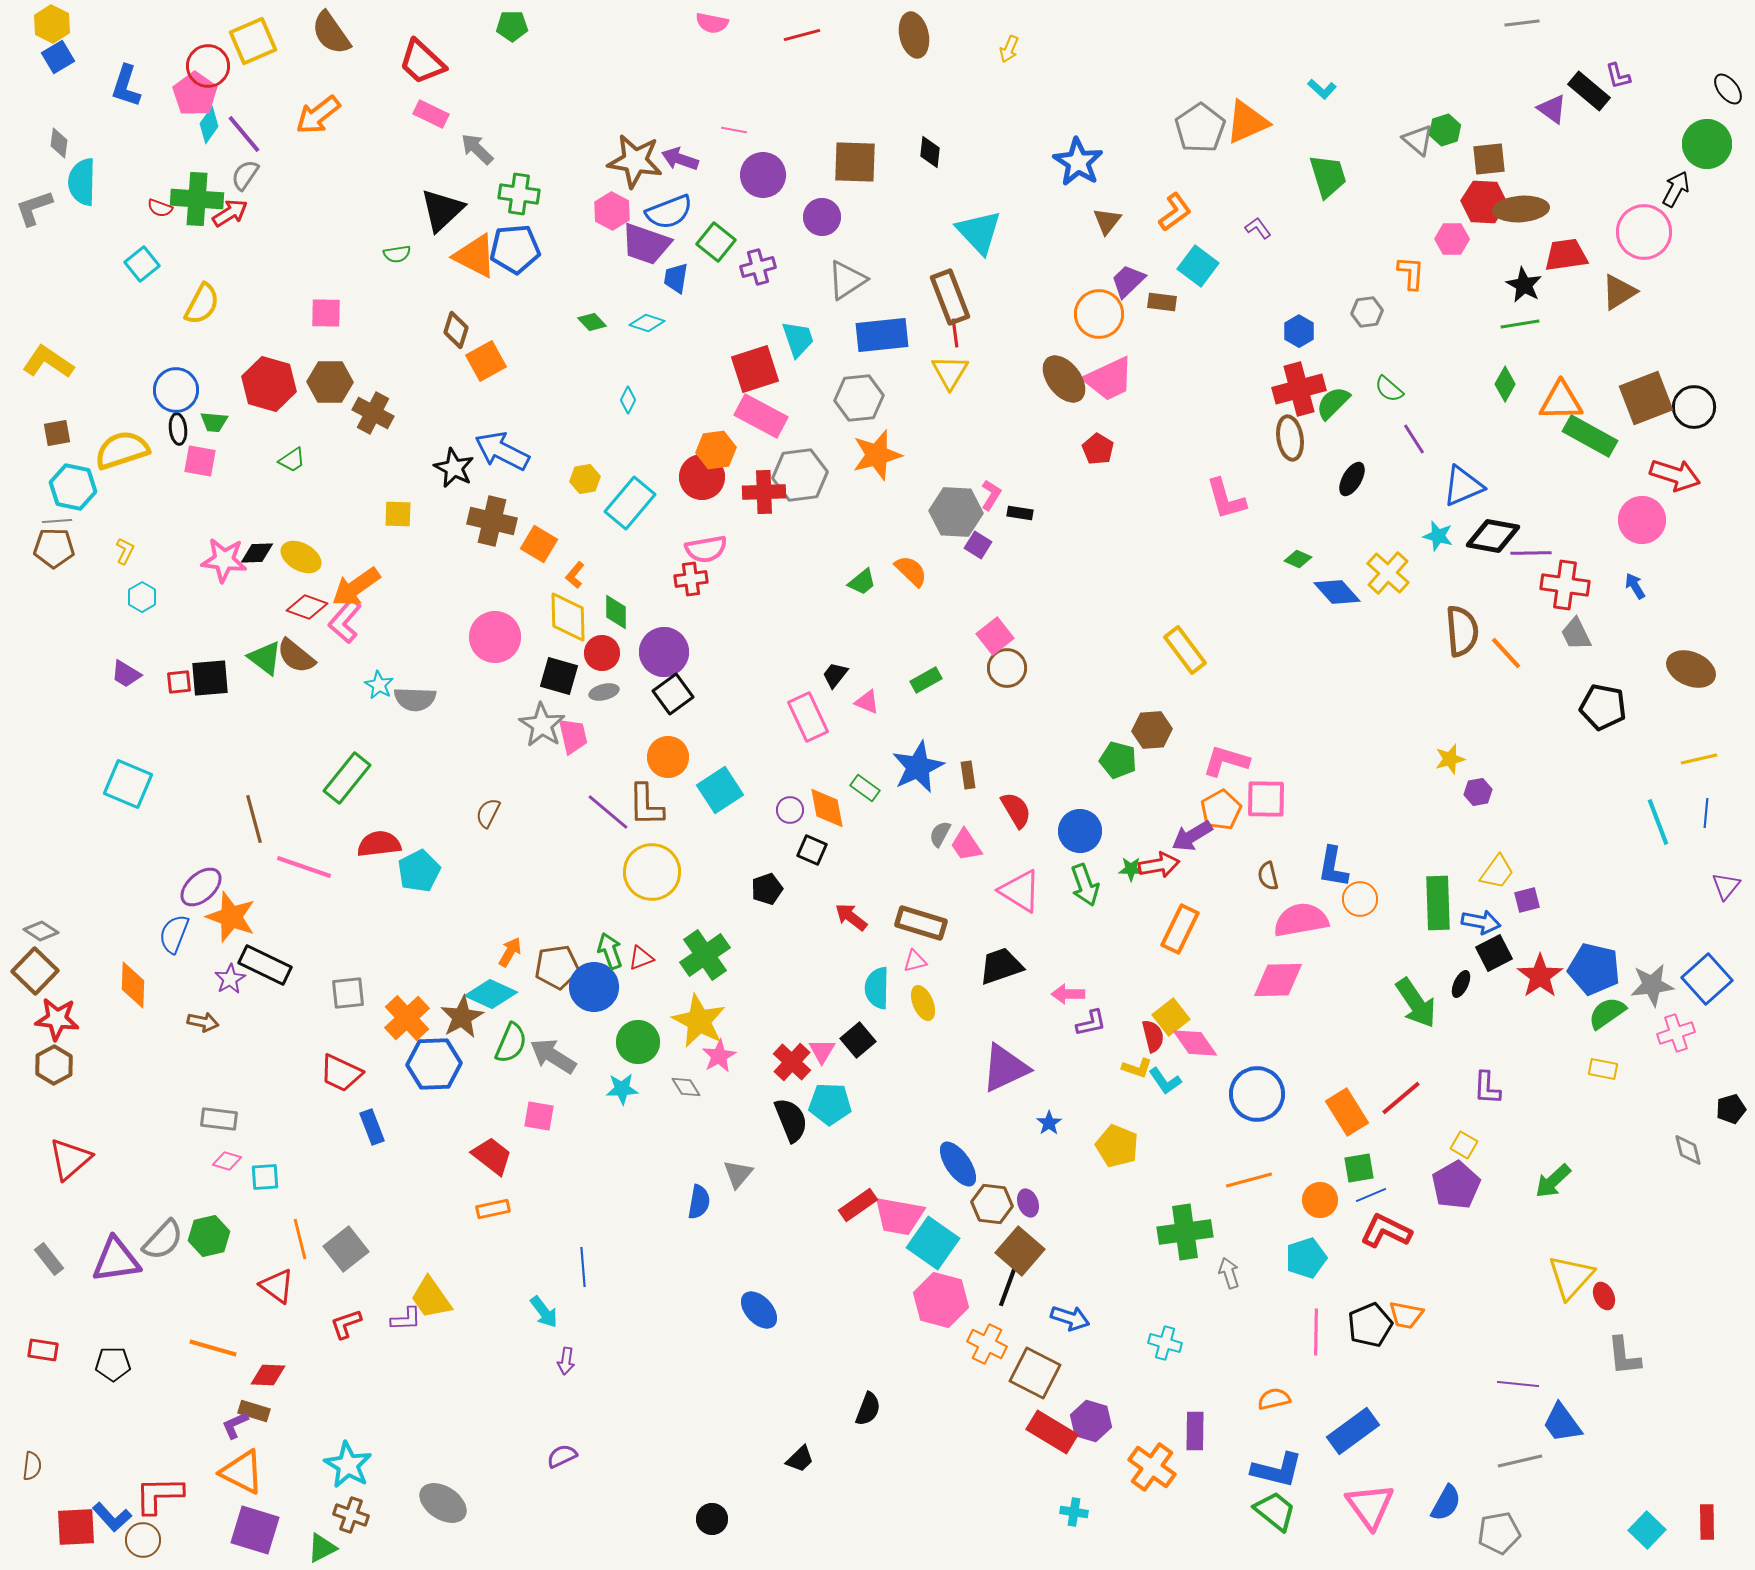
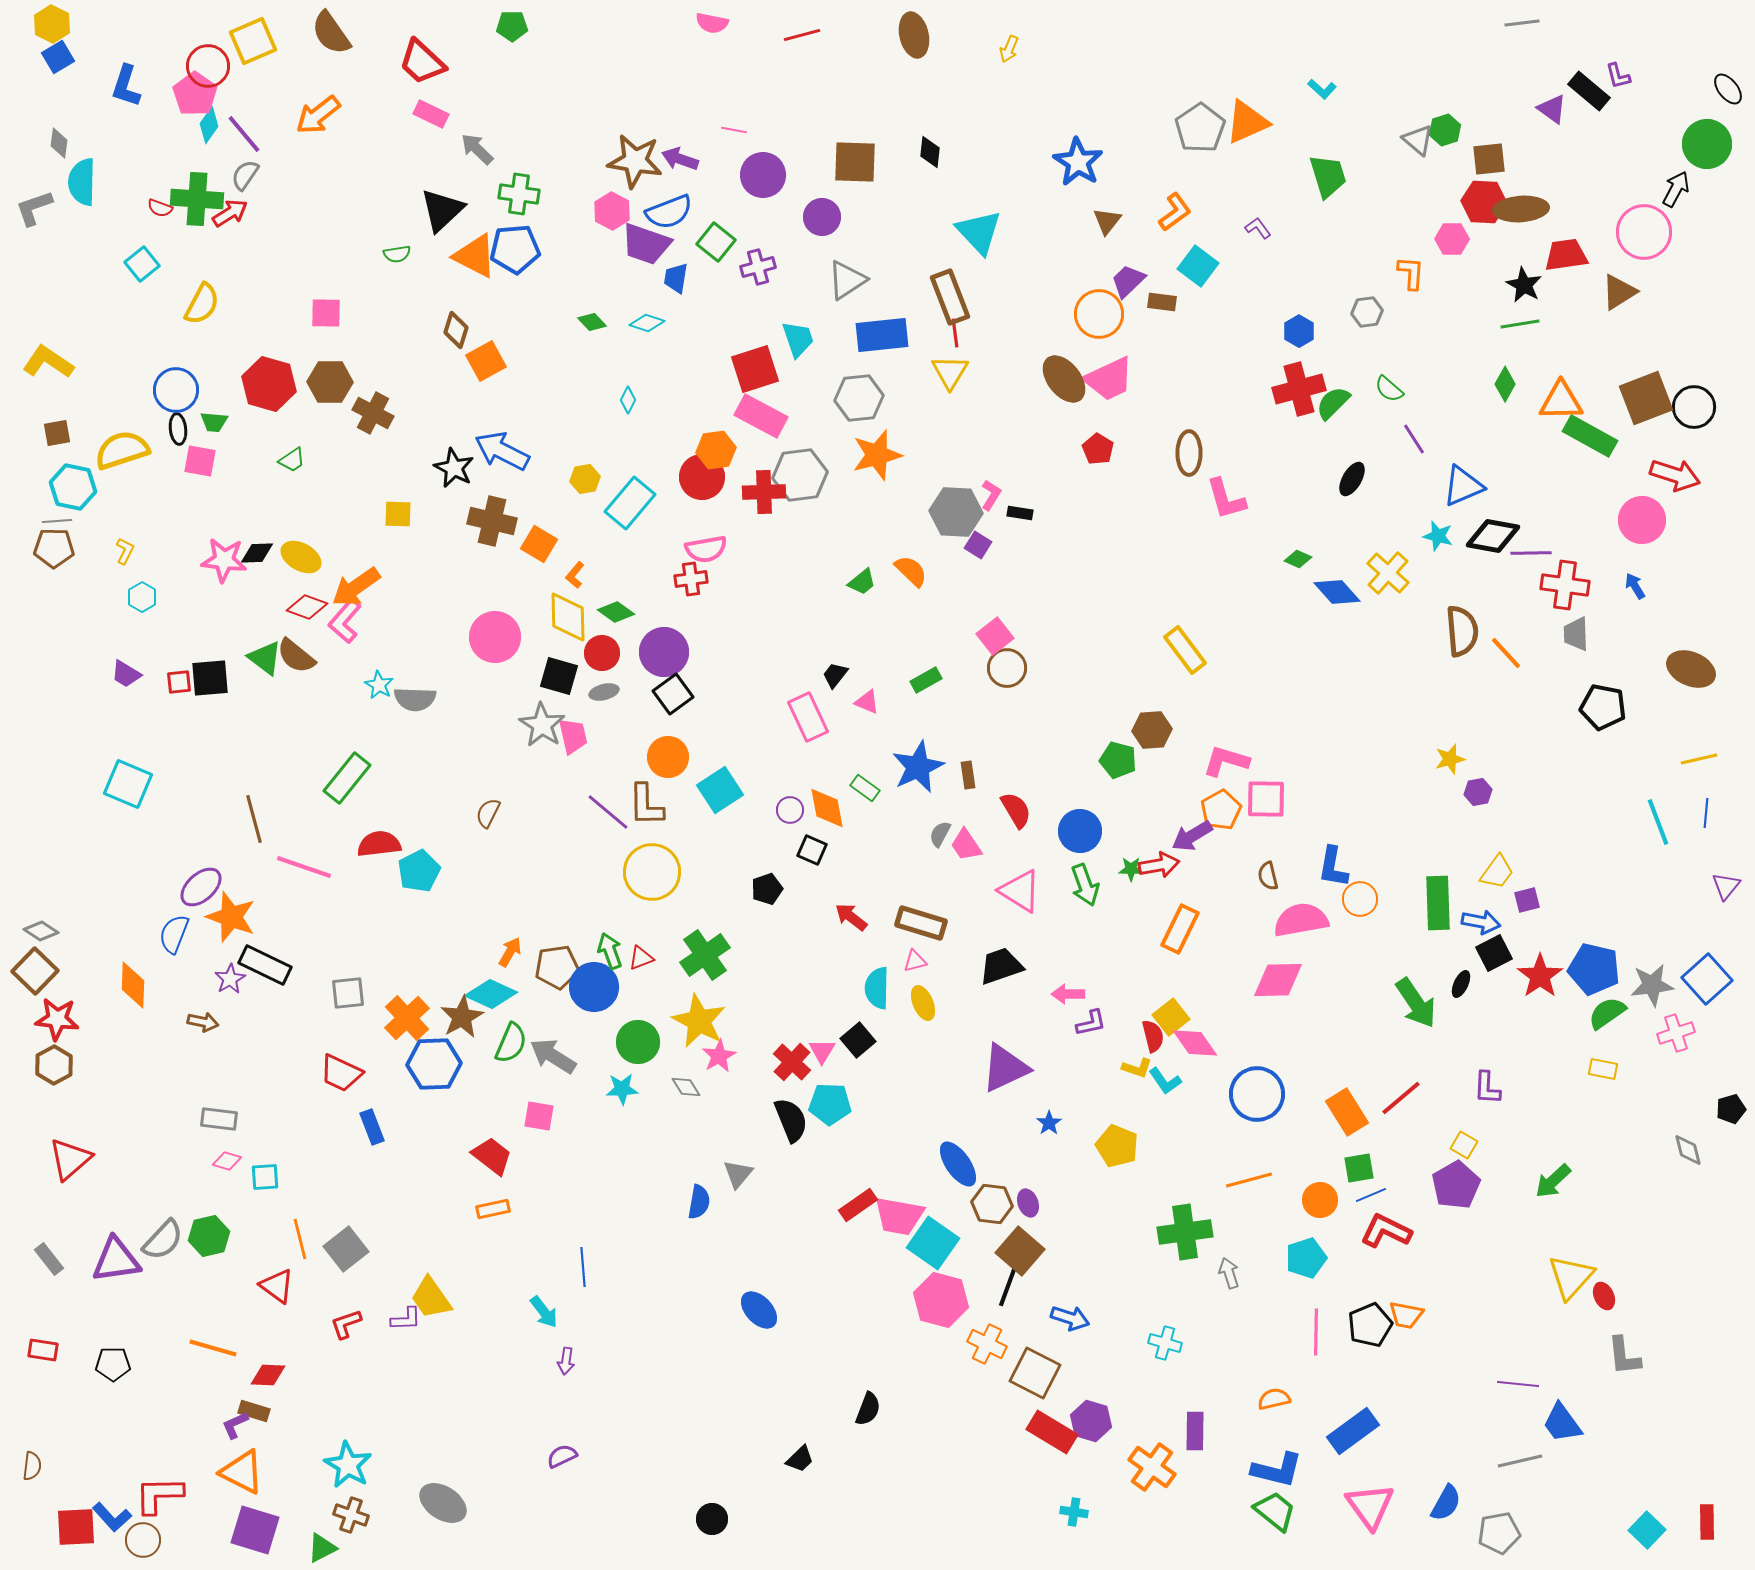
brown ellipse at (1290, 438): moved 101 px left, 15 px down; rotated 9 degrees clockwise
green diamond at (616, 612): rotated 54 degrees counterclockwise
gray trapezoid at (1576, 634): rotated 24 degrees clockwise
